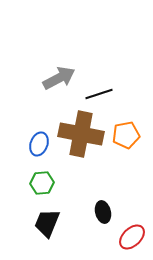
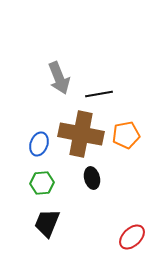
gray arrow: rotated 96 degrees clockwise
black line: rotated 8 degrees clockwise
black ellipse: moved 11 px left, 34 px up
